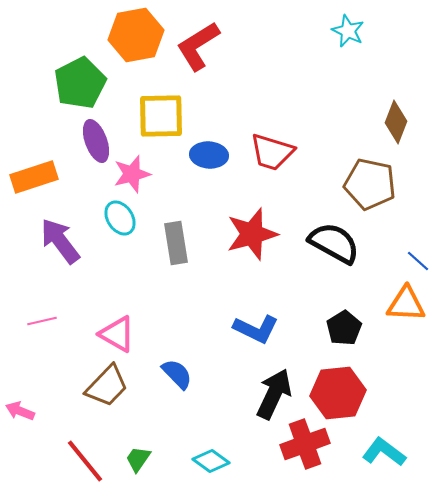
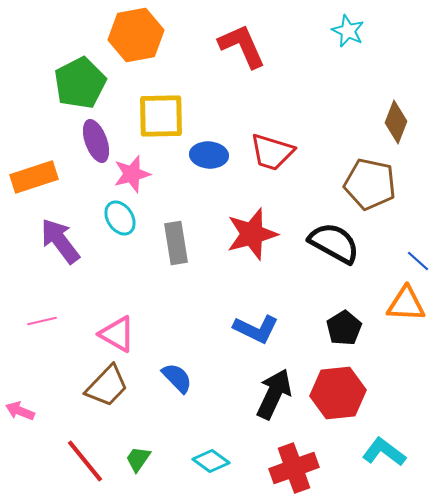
red L-shape: moved 44 px right; rotated 98 degrees clockwise
blue semicircle: moved 4 px down
red cross: moved 11 px left, 24 px down
